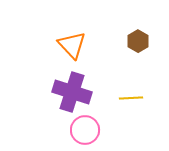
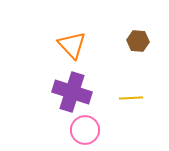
brown hexagon: rotated 25 degrees counterclockwise
